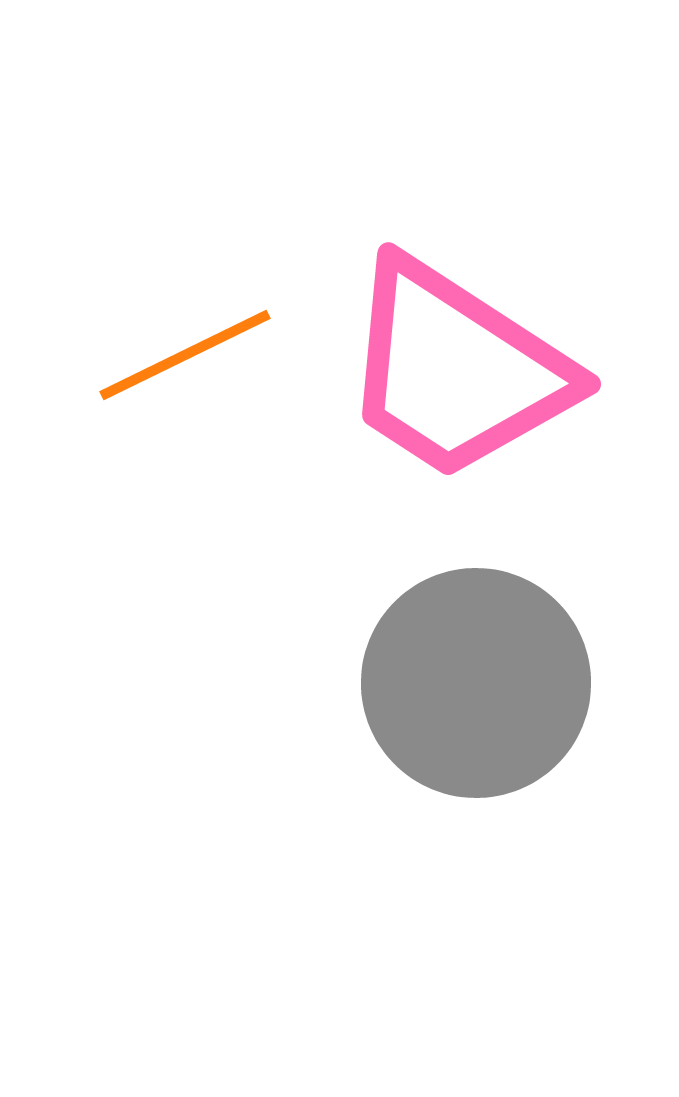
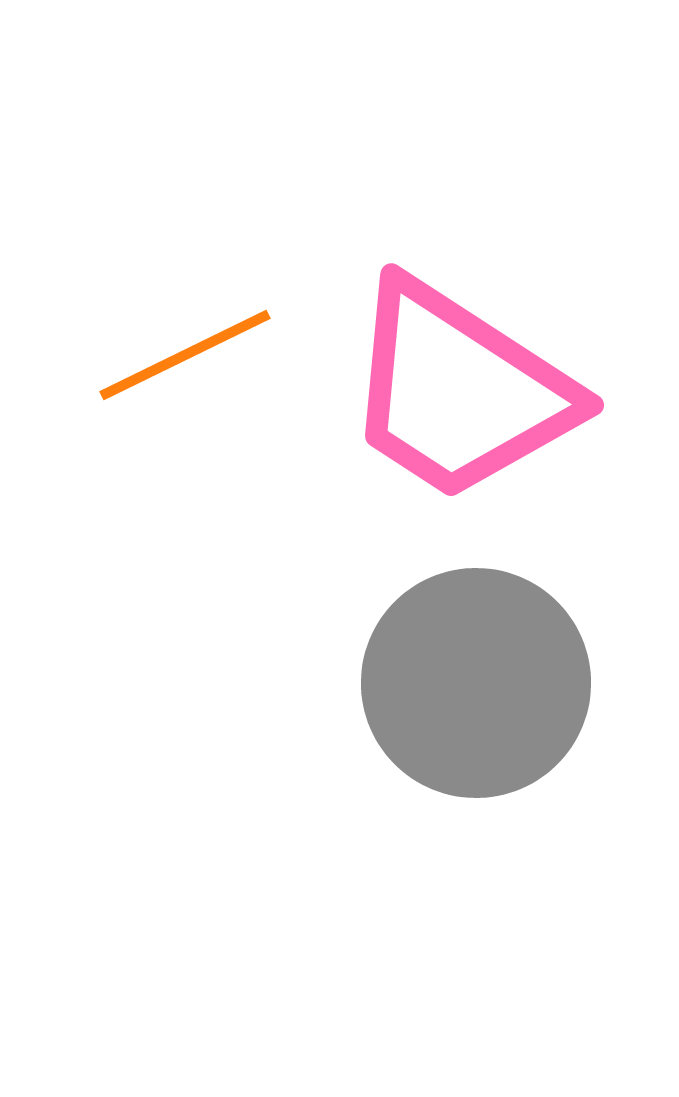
pink trapezoid: moved 3 px right, 21 px down
